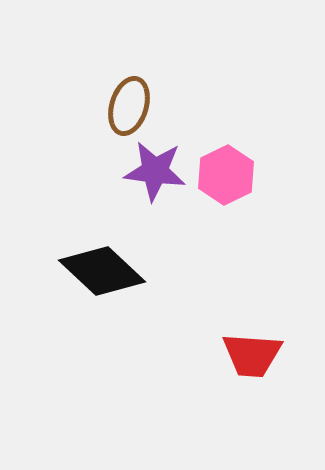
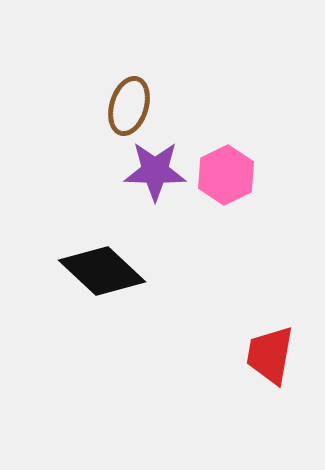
purple star: rotated 6 degrees counterclockwise
red trapezoid: moved 18 px right; rotated 96 degrees clockwise
